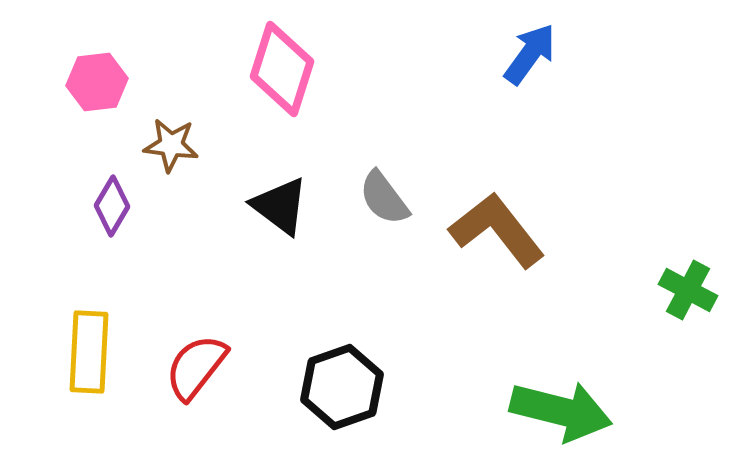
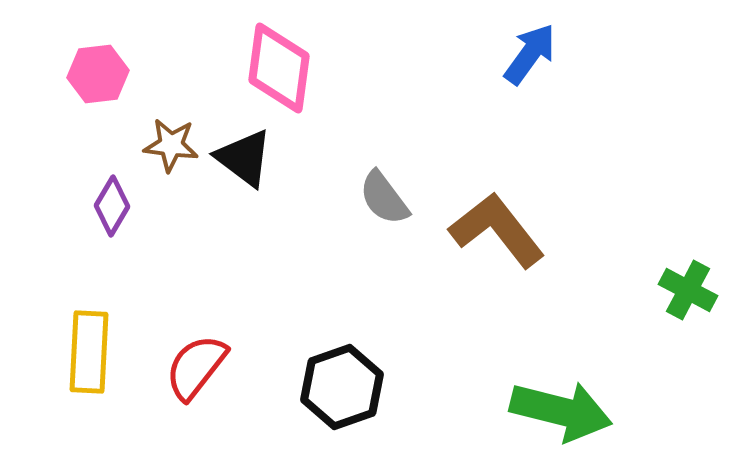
pink diamond: moved 3 px left, 1 px up; rotated 10 degrees counterclockwise
pink hexagon: moved 1 px right, 8 px up
black triangle: moved 36 px left, 48 px up
